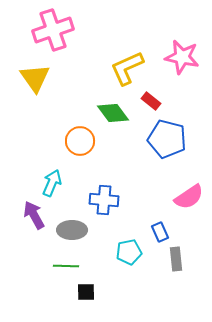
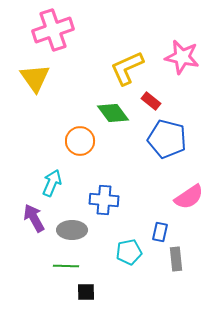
purple arrow: moved 3 px down
blue rectangle: rotated 36 degrees clockwise
